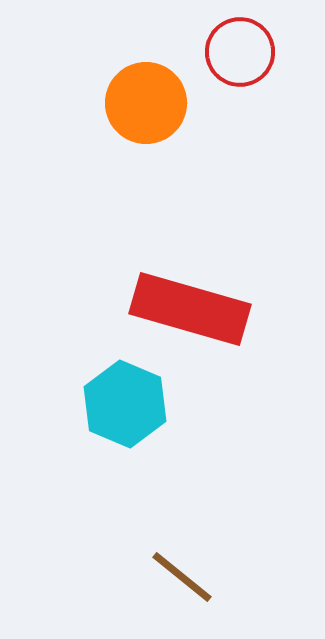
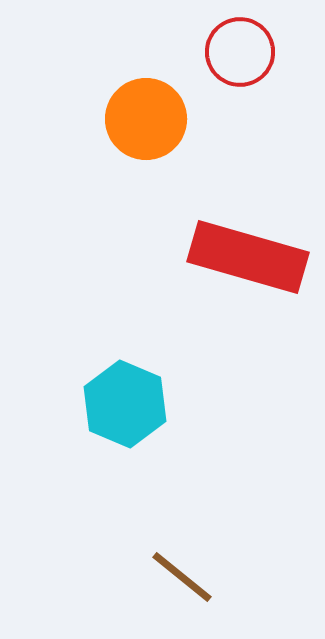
orange circle: moved 16 px down
red rectangle: moved 58 px right, 52 px up
